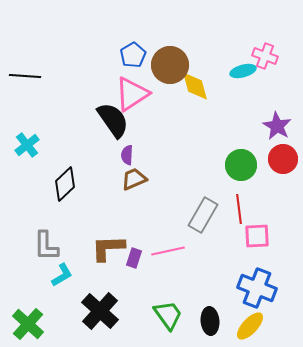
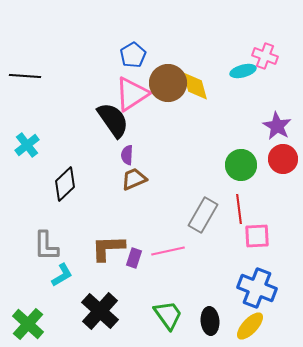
brown circle: moved 2 px left, 18 px down
